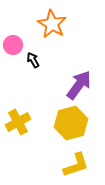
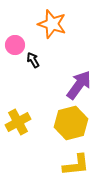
orange star: rotated 12 degrees counterclockwise
pink circle: moved 2 px right
yellow L-shape: rotated 12 degrees clockwise
